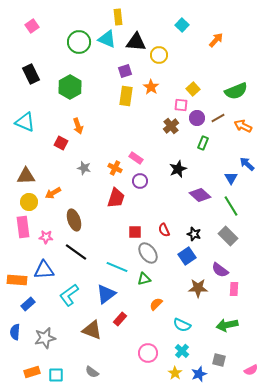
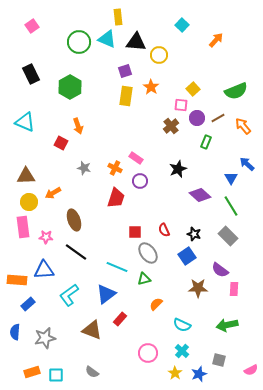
orange arrow at (243, 126): rotated 24 degrees clockwise
green rectangle at (203, 143): moved 3 px right, 1 px up
